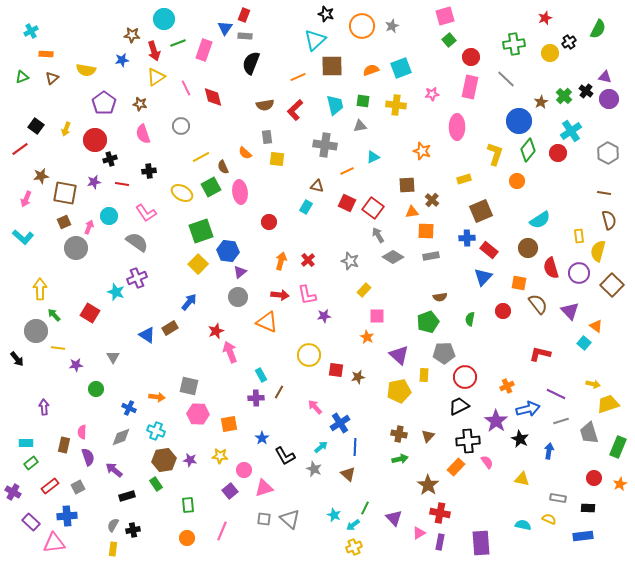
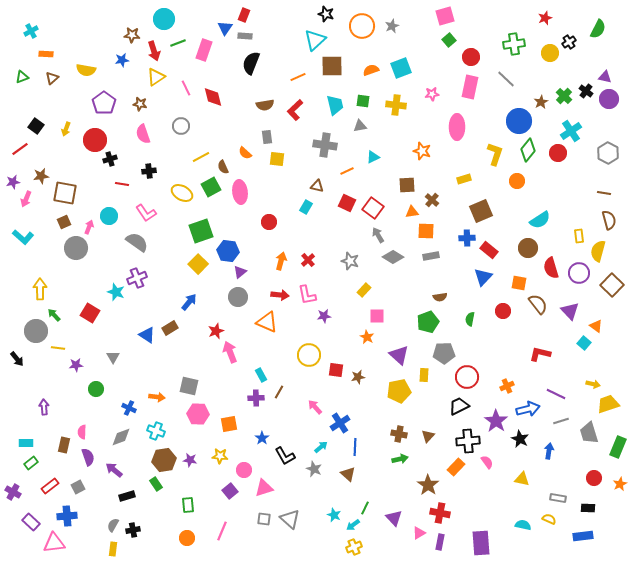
purple star at (94, 182): moved 81 px left
red circle at (465, 377): moved 2 px right
